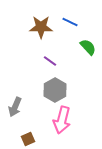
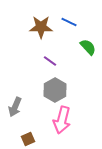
blue line: moved 1 px left
